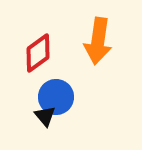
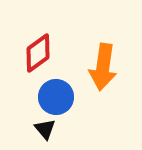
orange arrow: moved 5 px right, 26 px down
black triangle: moved 13 px down
